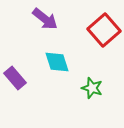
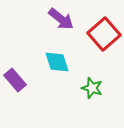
purple arrow: moved 16 px right
red square: moved 4 px down
purple rectangle: moved 2 px down
